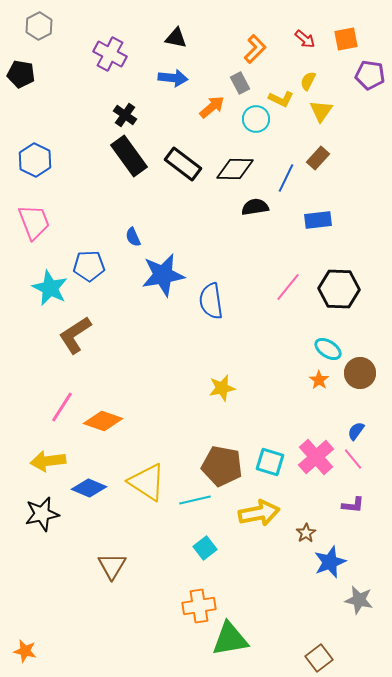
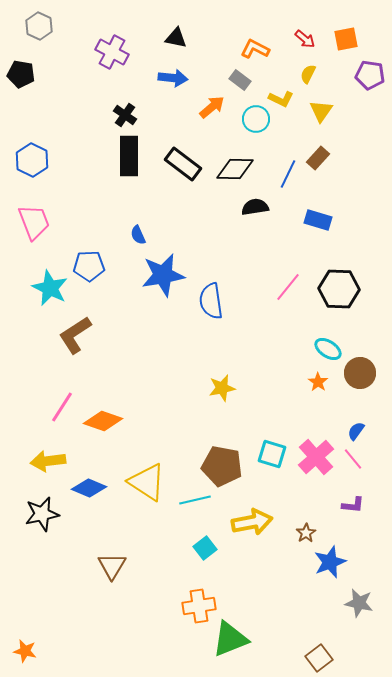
gray hexagon at (39, 26): rotated 8 degrees counterclockwise
orange L-shape at (255, 49): rotated 108 degrees counterclockwise
purple cross at (110, 54): moved 2 px right, 2 px up
yellow semicircle at (308, 81): moved 7 px up
gray rectangle at (240, 83): moved 3 px up; rotated 25 degrees counterclockwise
black rectangle at (129, 156): rotated 36 degrees clockwise
blue hexagon at (35, 160): moved 3 px left
blue line at (286, 178): moved 2 px right, 4 px up
blue rectangle at (318, 220): rotated 24 degrees clockwise
blue semicircle at (133, 237): moved 5 px right, 2 px up
orange star at (319, 380): moved 1 px left, 2 px down
cyan square at (270, 462): moved 2 px right, 8 px up
yellow arrow at (259, 513): moved 7 px left, 9 px down
gray star at (359, 600): moved 3 px down
green triangle at (230, 639): rotated 12 degrees counterclockwise
